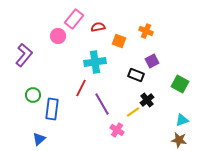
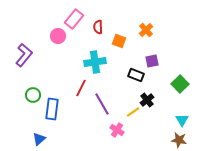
red semicircle: rotated 80 degrees counterclockwise
orange cross: moved 1 px up; rotated 24 degrees clockwise
purple square: rotated 16 degrees clockwise
green square: rotated 18 degrees clockwise
cyan triangle: rotated 40 degrees counterclockwise
